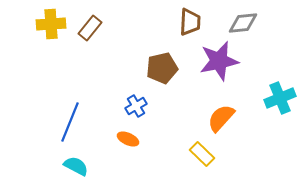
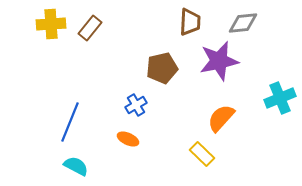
blue cross: moved 1 px up
